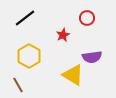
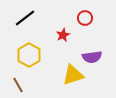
red circle: moved 2 px left
yellow hexagon: moved 1 px up
yellow triangle: rotated 50 degrees counterclockwise
